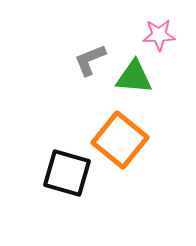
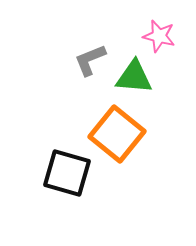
pink star: moved 1 px down; rotated 16 degrees clockwise
orange square: moved 3 px left, 6 px up
